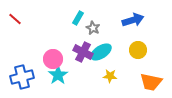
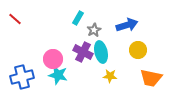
blue arrow: moved 6 px left, 5 px down
gray star: moved 1 px right, 2 px down; rotated 16 degrees clockwise
cyan ellipse: rotated 70 degrees counterclockwise
cyan star: rotated 24 degrees counterclockwise
orange trapezoid: moved 4 px up
